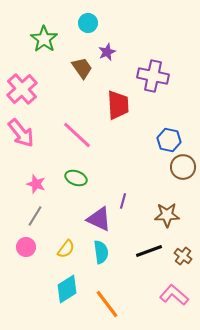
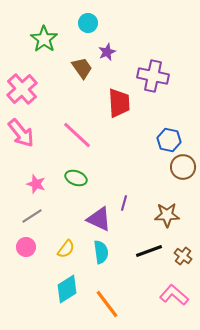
red trapezoid: moved 1 px right, 2 px up
purple line: moved 1 px right, 2 px down
gray line: moved 3 px left; rotated 25 degrees clockwise
